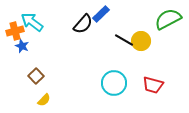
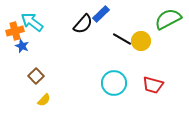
black line: moved 2 px left, 1 px up
